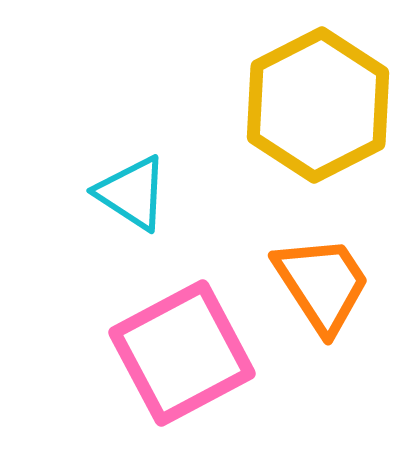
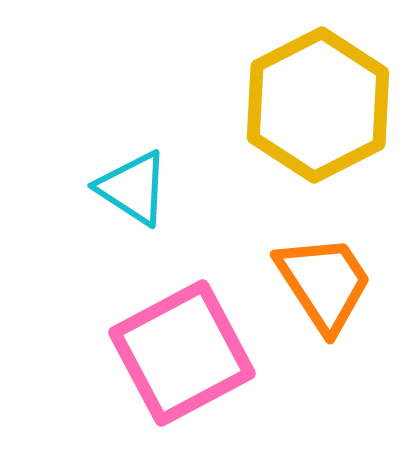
cyan triangle: moved 1 px right, 5 px up
orange trapezoid: moved 2 px right, 1 px up
